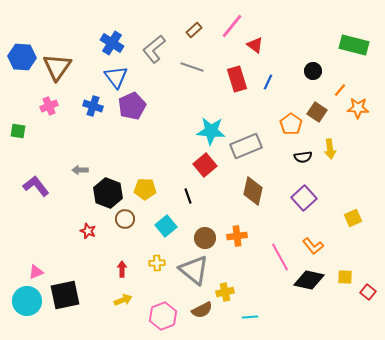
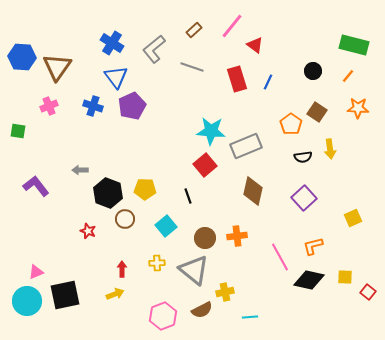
orange line at (340, 90): moved 8 px right, 14 px up
orange L-shape at (313, 246): rotated 115 degrees clockwise
yellow arrow at (123, 300): moved 8 px left, 6 px up
